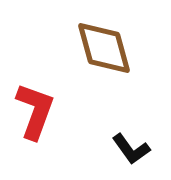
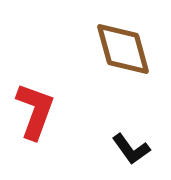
brown diamond: moved 19 px right, 1 px down
